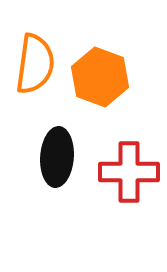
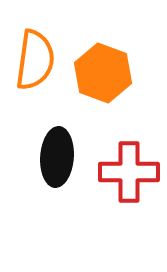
orange semicircle: moved 4 px up
orange hexagon: moved 3 px right, 4 px up
